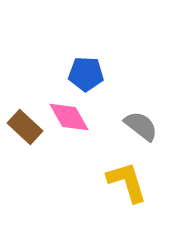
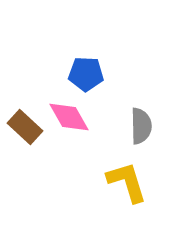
gray semicircle: rotated 51 degrees clockwise
